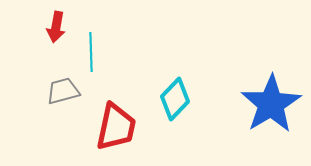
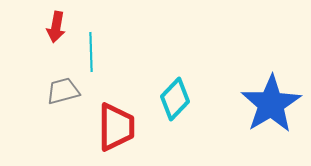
red trapezoid: rotated 12 degrees counterclockwise
